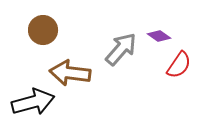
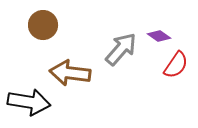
brown circle: moved 5 px up
red semicircle: moved 3 px left
black arrow: moved 4 px left; rotated 24 degrees clockwise
